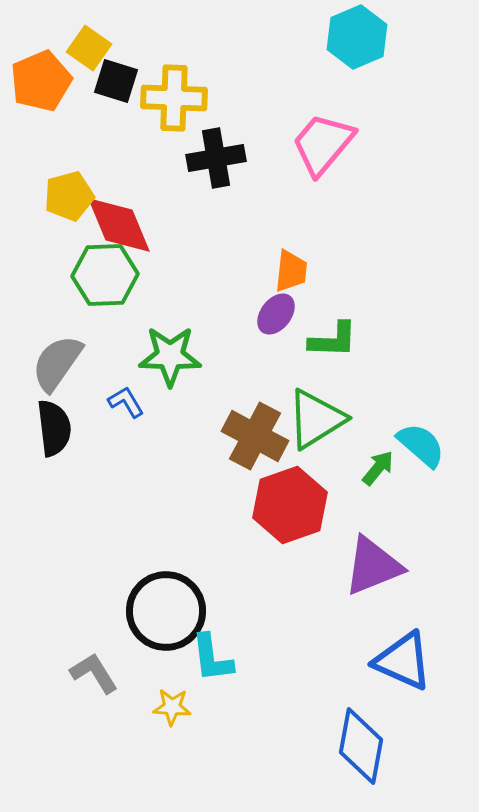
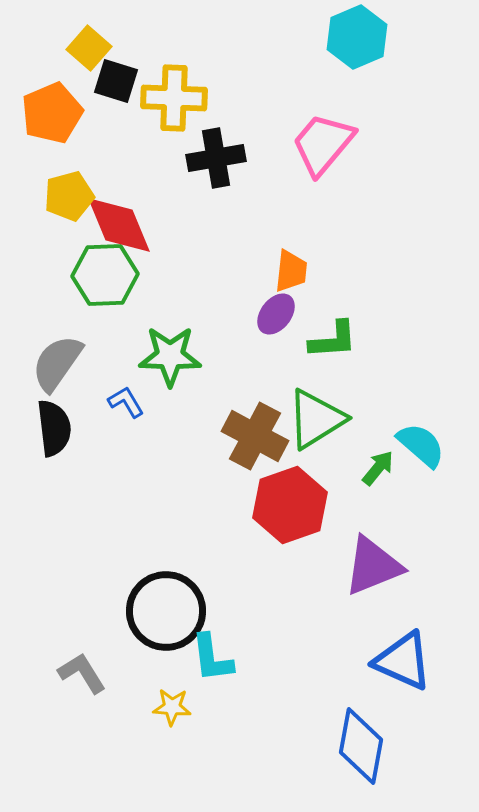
yellow square: rotated 6 degrees clockwise
orange pentagon: moved 11 px right, 32 px down
green L-shape: rotated 6 degrees counterclockwise
gray L-shape: moved 12 px left
